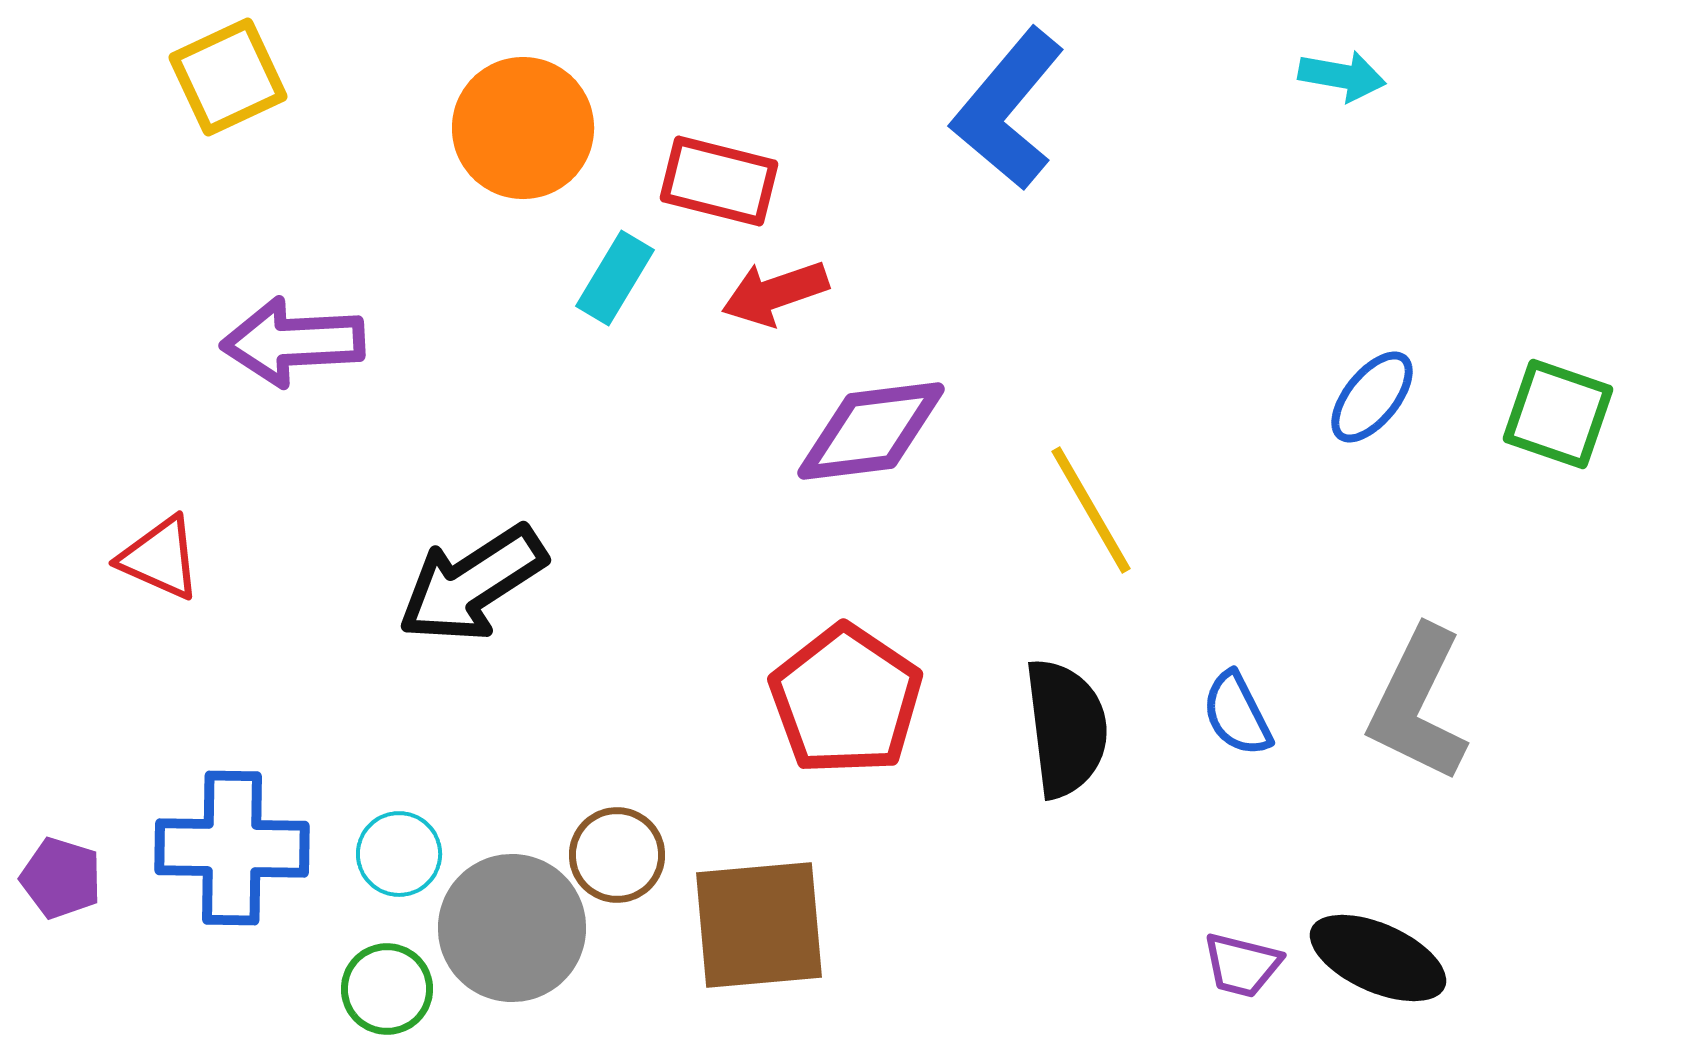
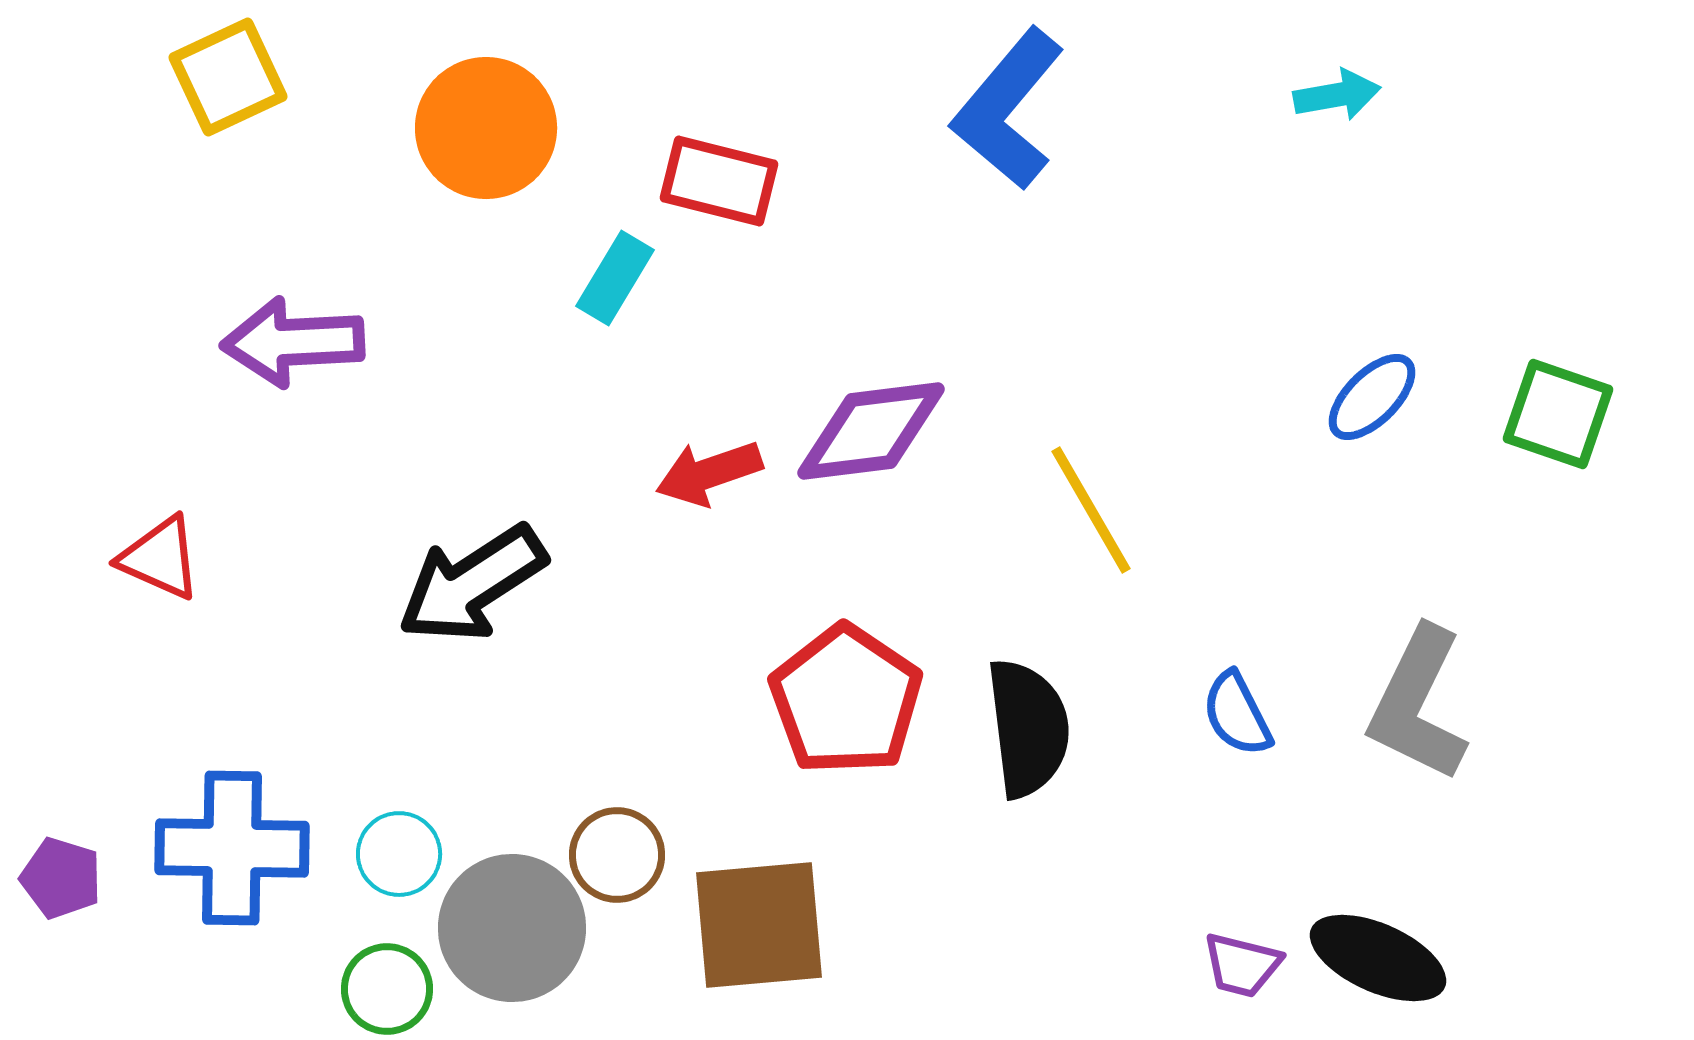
cyan arrow: moved 5 px left, 19 px down; rotated 20 degrees counterclockwise
orange circle: moved 37 px left
red arrow: moved 66 px left, 180 px down
blue ellipse: rotated 6 degrees clockwise
black semicircle: moved 38 px left
